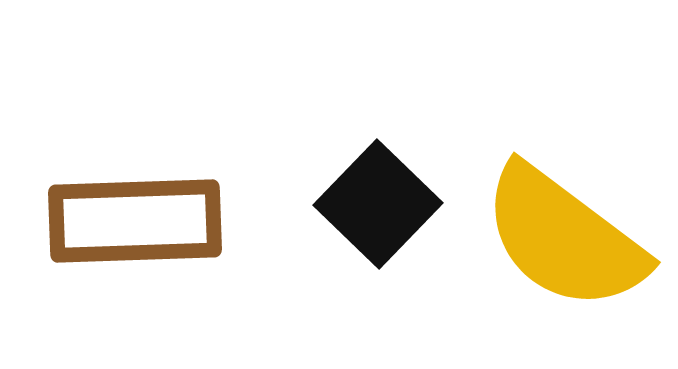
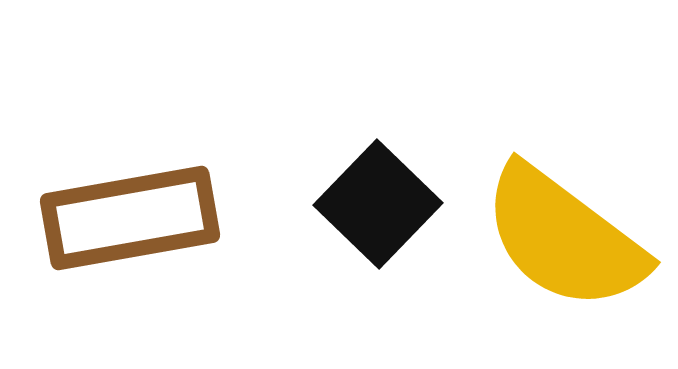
brown rectangle: moved 5 px left, 3 px up; rotated 8 degrees counterclockwise
